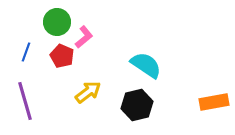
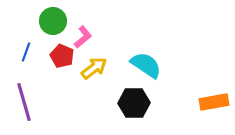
green circle: moved 4 px left, 1 px up
pink L-shape: moved 1 px left
yellow arrow: moved 6 px right, 24 px up
purple line: moved 1 px left, 1 px down
black hexagon: moved 3 px left, 2 px up; rotated 12 degrees clockwise
